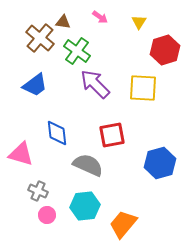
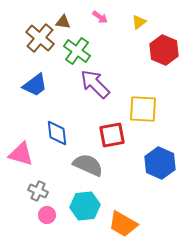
yellow triangle: rotated 21 degrees clockwise
red hexagon: moved 1 px left; rotated 20 degrees counterclockwise
yellow square: moved 21 px down
blue hexagon: rotated 20 degrees counterclockwise
orange trapezoid: rotated 100 degrees counterclockwise
